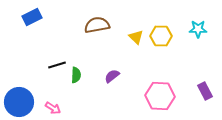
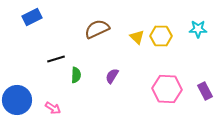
brown semicircle: moved 4 px down; rotated 15 degrees counterclockwise
yellow triangle: moved 1 px right
black line: moved 1 px left, 6 px up
purple semicircle: rotated 21 degrees counterclockwise
pink hexagon: moved 7 px right, 7 px up
blue circle: moved 2 px left, 2 px up
